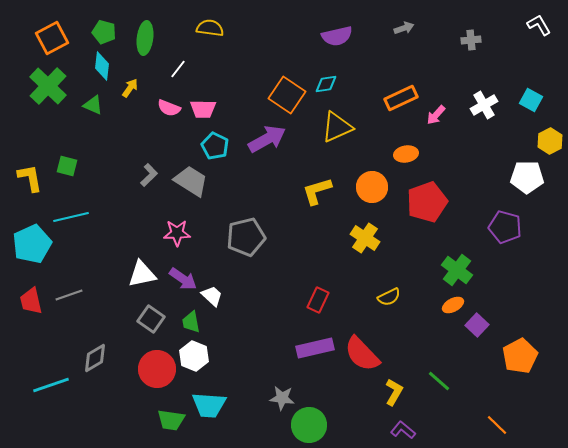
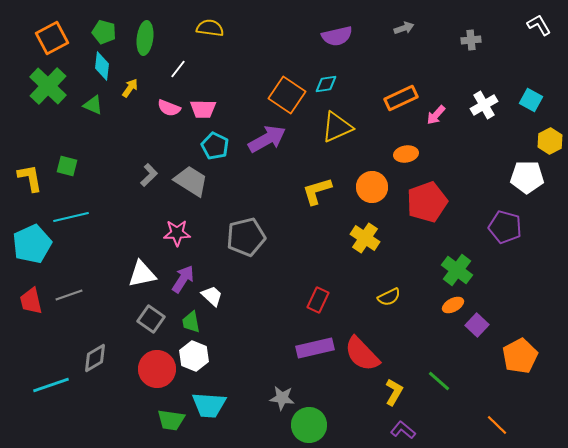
purple arrow at (183, 279): rotated 92 degrees counterclockwise
